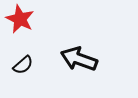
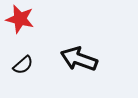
red star: rotated 12 degrees counterclockwise
